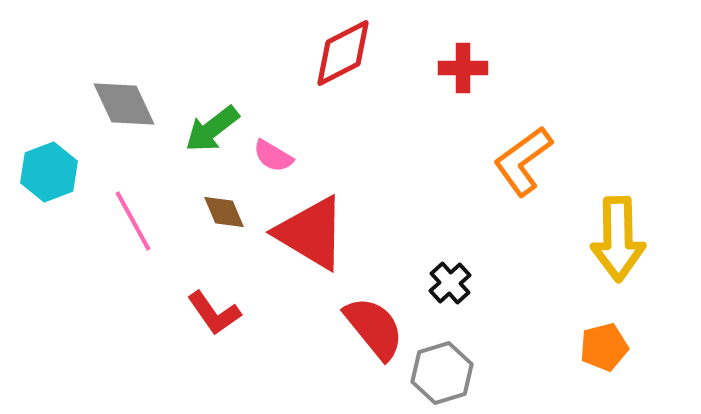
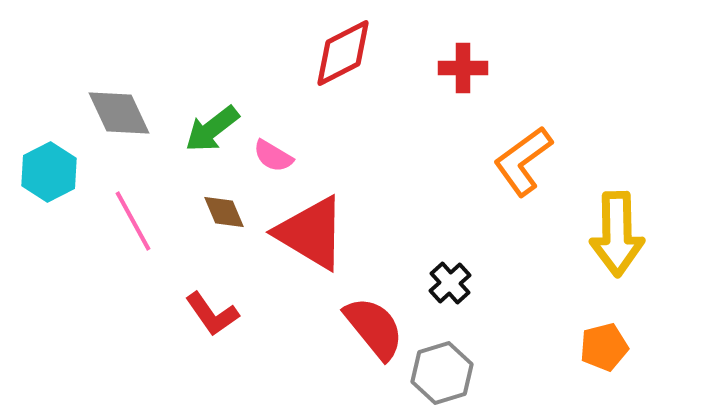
gray diamond: moved 5 px left, 9 px down
cyan hexagon: rotated 6 degrees counterclockwise
yellow arrow: moved 1 px left, 5 px up
red L-shape: moved 2 px left, 1 px down
